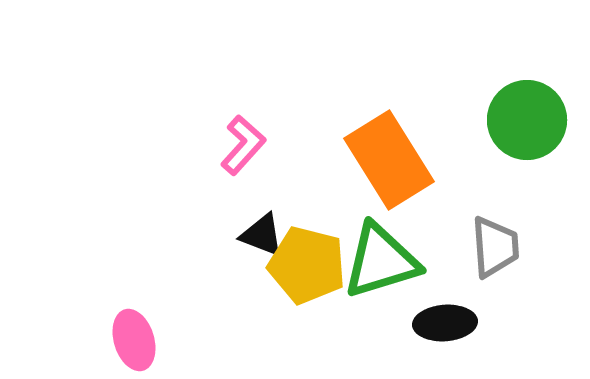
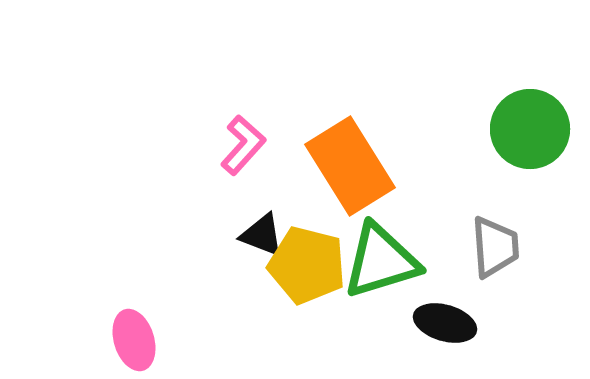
green circle: moved 3 px right, 9 px down
orange rectangle: moved 39 px left, 6 px down
black ellipse: rotated 20 degrees clockwise
